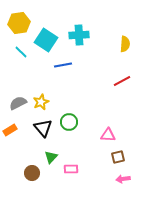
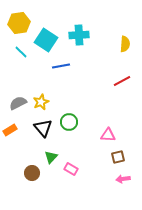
blue line: moved 2 px left, 1 px down
pink rectangle: rotated 32 degrees clockwise
